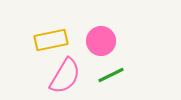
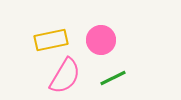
pink circle: moved 1 px up
green line: moved 2 px right, 3 px down
